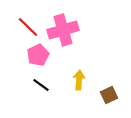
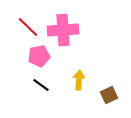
pink cross: rotated 12 degrees clockwise
pink pentagon: moved 1 px right, 1 px down; rotated 15 degrees clockwise
